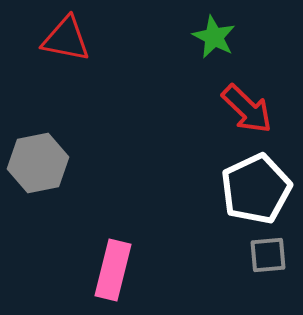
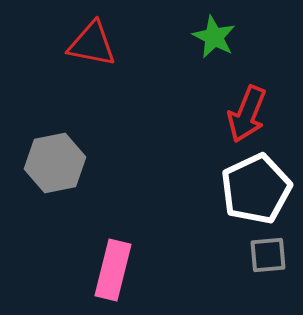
red triangle: moved 26 px right, 5 px down
red arrow: moved 5 px down; rotated 68 degrees clockwise
gray hexagon: moved 17 px right
